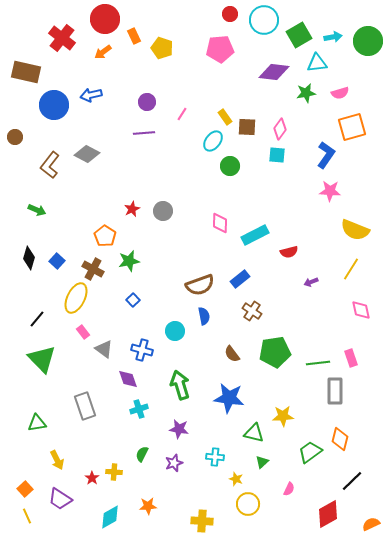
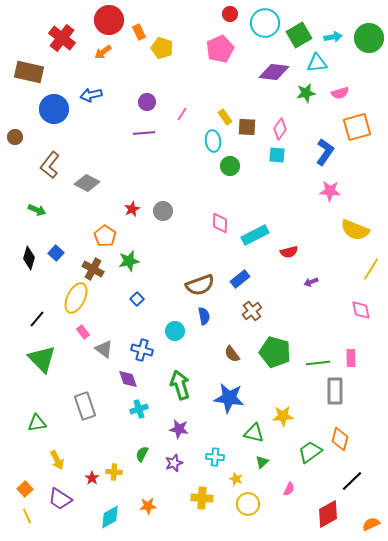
red circle at (105, 19): moved 4 px right, 1 px down
cyan circle at (264, 20): moved 1 px right, 3 px down
orange rectangle at (134, 36): moved 5 px right, 4 px up
green circle at (368, 41): moved 1 px right, 3 px up
pink pentagon at (220, 49): rotated 20 degrees counterclockwise
brown rectangle at (26, 72): moved 3 px right
blue circle at (54, 105): moved 4 px down
orange square at (352, 127): moved 5 px right
cyan ellipse at (213, 141): rotated 45 degrees counterclockwise
gray diamond at (87, 154): moved 29 px down
blue L-shape at (326, 155): moved 1 px left, 3 px up
blue square at (57, 261): moved 1 px left, 8 px up
yellow line at (351, 269): moved 20 px right
blue square at (133, 300): moved 4 px right, 1 px up
brown cross at (252, 311): rotated 18 degrees clockwise
green pentagon at (275, 352): rotated 24 degrees clockwise
pink rectangle at (351, 358): rotated 18 degrees clockwise
yellow cross at (202, 521): moved 23 px up
